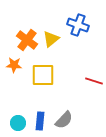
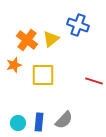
orange star: rotated 21 degrees counterclockwise
blue rectangle: moved 1 px left, 1 px down
